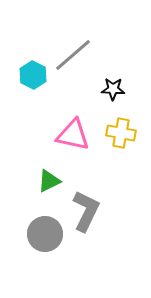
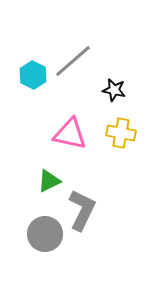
gray line: moved 6 px down
black star: moved 1 px right, 1 px down; rotated 10 degrees clockwise
pink triangle: moved 3 px left, 1 px up
gray L-shape: moved 4 px left, 1 px up
